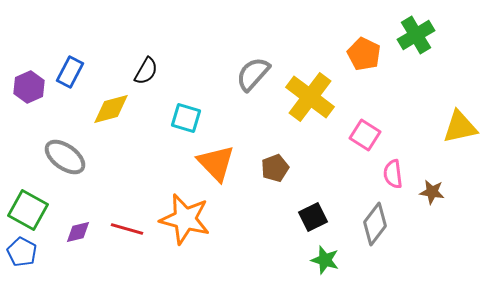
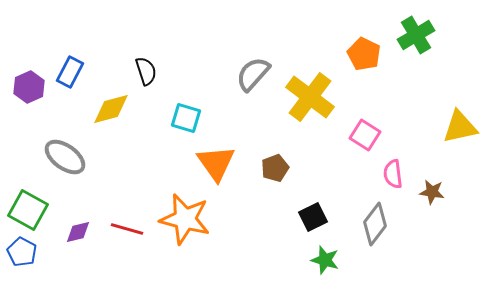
black semicircle: rotated 48 degrees counterclockwise
orange triangle: rotated 9 degrees clockwise
